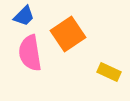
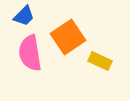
orange square: moved 3 px down
yellow rectangle: moved 9 px left, 11 px up
